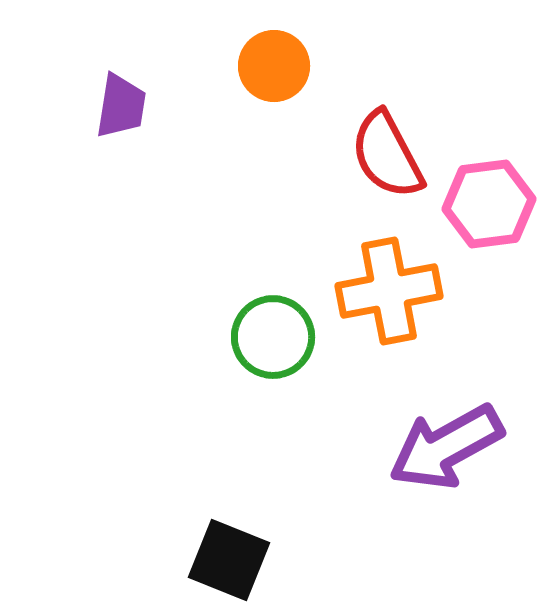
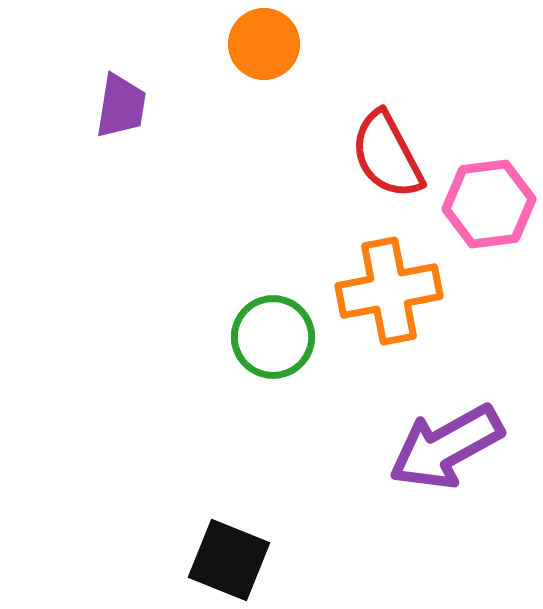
orange circle: moved 10 px left, 22 px up
